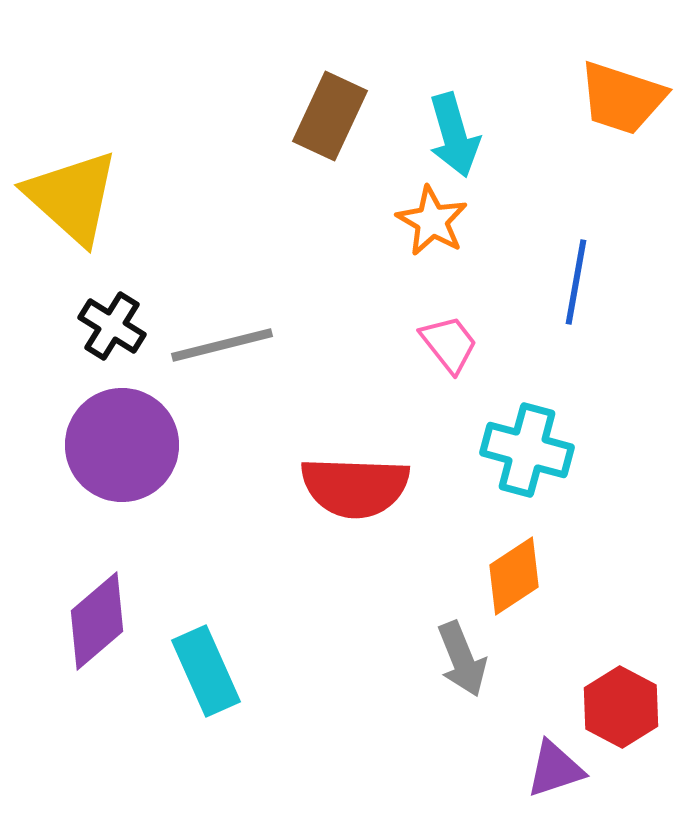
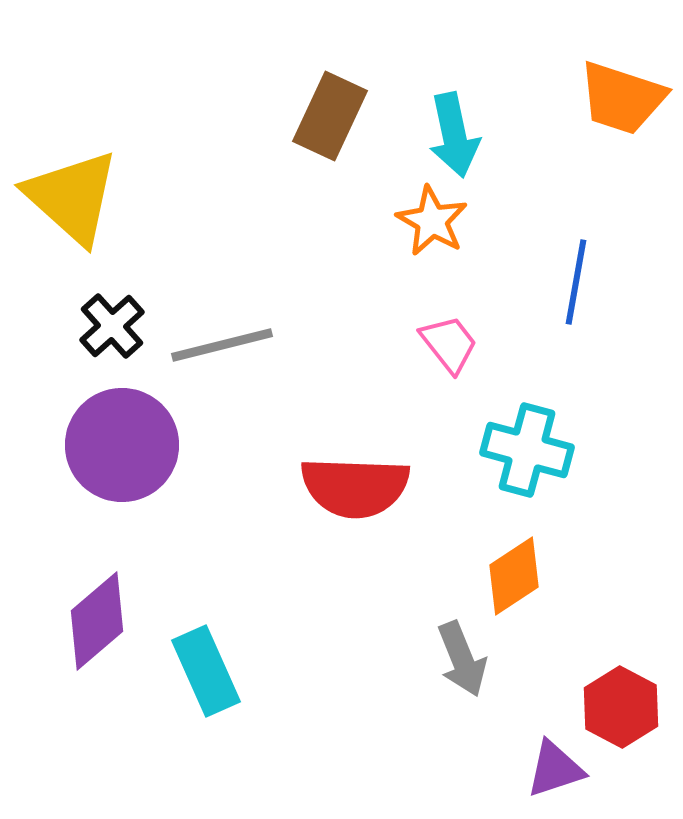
cyan arrow: rotated 4 degrees clockwise
black cross: rotated 16 degrees clockwise
